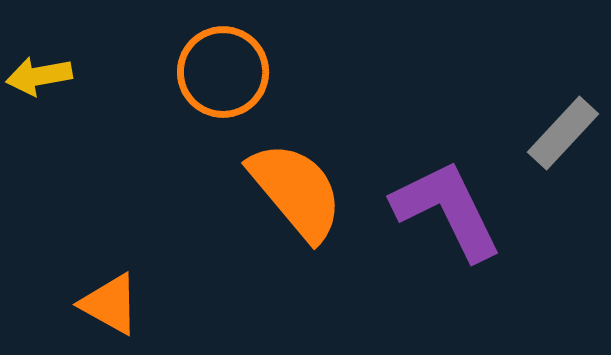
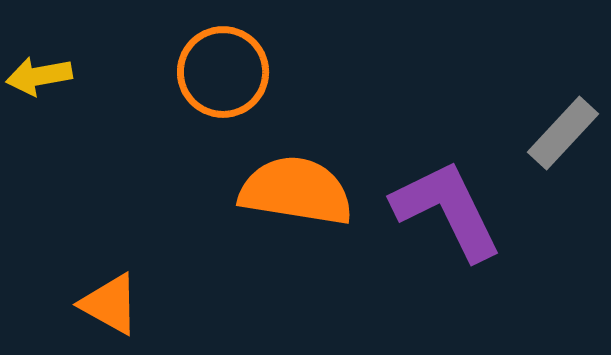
orange semicircle: rotated 41 degrees counterclockwise
